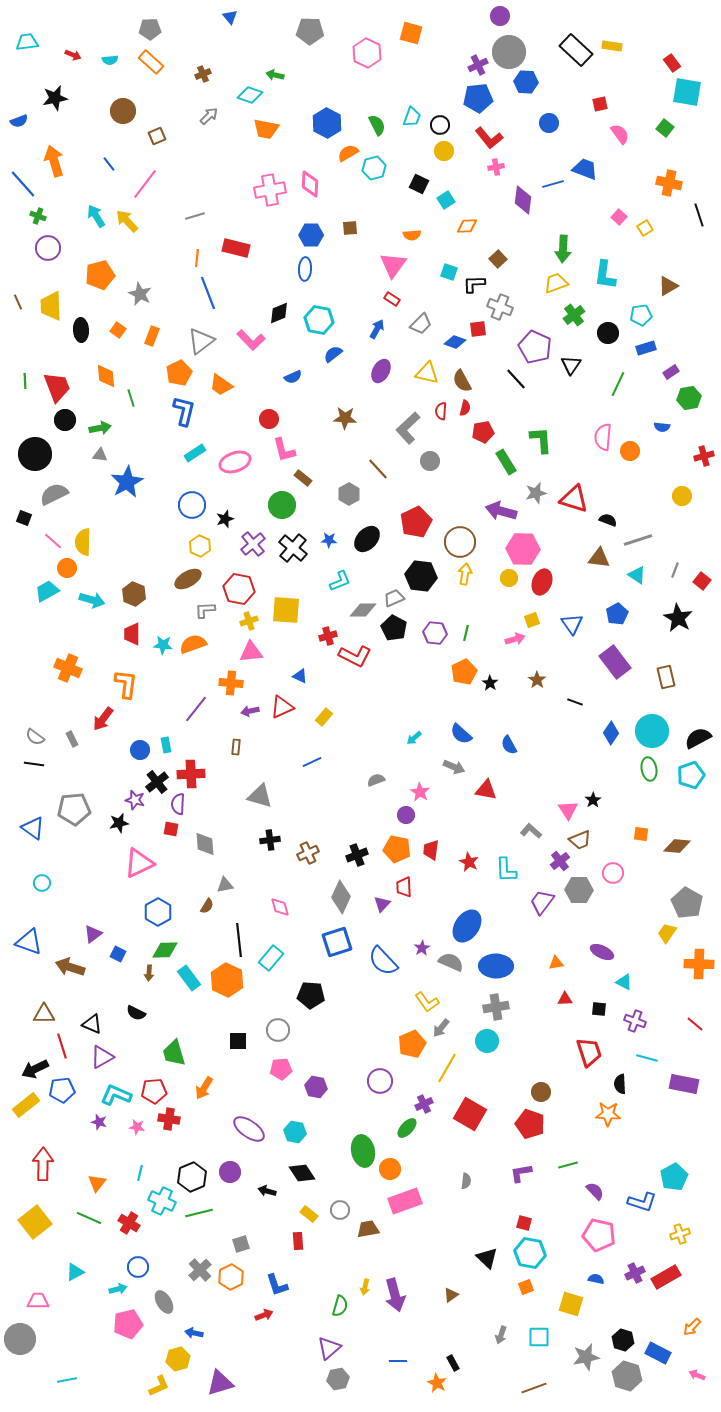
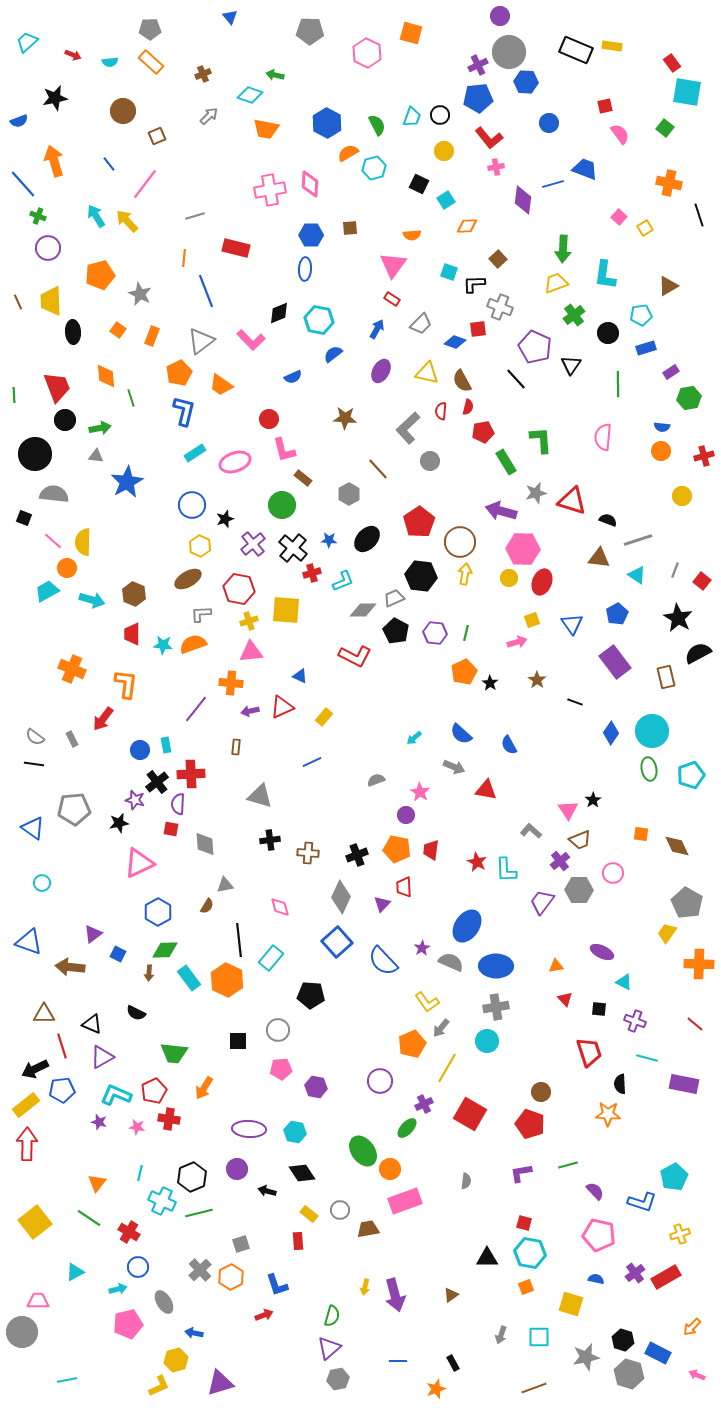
cyan trapezoid at (27, 42): rotated 35 degrees counterclockwise
black rectangle at (576, 50): rotated 20 degrees counterclockwise
cyan semicircle at (110, 60): moved 2 px down
red square at (600, 104): moved 5 px right, 2 px down
black circle at (440, 125): moved 10 px up
orange line at (197, 258): moved 13 px left
blue line at (208, 293): moved 2 px left, 2 px up
yellow trapezoid at (51, 306): moved 5 px up
black ellipse at (81, 330): moved 8 px left, 2 px down
green line at (25, 381): moved 11 px left, 14 px down
green line at (618, 384): rotated 25 degrees counterclockwise
red semicircle at (465, 408): moved 3 px right, 1 px up
orange circle at (630, 451): moved 31 px right
gray triangle at (100, 455): moved 4 px left, 1 px down
gray semicircle at (54, 494): rotated 32 degrees clockwise
red triangle at (574, 499): moved 2 px left, 2 px down
red pentagon at (416, 522): moved 3 px right; rotated 8 degrees counterclockwise
cyan L-shape at (340, 581): moved 3 px right
gray L-shape at (205, 610): moved 4 px left, 4 px down
black pentagon at (394, 628): moved 2 px right, 3 px down
red cross at (328, 636): moved 16 px left, 63 px up
pink arrow at (515, 639): moved 2 px right, 3 px down
orange cross at (68, 668): moved 4 px right, 1 px down
black semicircle at (698, 738): moved 85 px up
brown diamond at (677, 846): rotated 60 degrees clockwise
brown cross at (308, 853): rotated 30 degrees clockwise
red star at (469, 862): moved 8 px right
blue square at (337, 942): rotated 24 degrees counterclockwise
orange triangle at (556, 963): moved 3 px down
brown arrow at (70, 967): rotated 12 degrees counterclockwise
red triangle at (565, 999): rotated 49 degrees clockwise
green trapezoid at (174, 1053): rotated 68 degrees counterclockwise
red pentagon at (154, 1091): rotated 20 degrees counterclockwise
purple ellipse at (249, 1129): rotated 32 degrees counterclockwise
green ellipse at (363, 1151): rotated 24 degrees counterclockwise
red arrow at (43, 1164): moved 16 px left, 20 px up
purple circle at (230, 1172): moved 7 px right, 3 px up
green line at (89, 1218): rotated 10 degrees clockwise
red cross at (129, 1223): moved 9 px down
black triangle at (487, 1258): rotated 45 degrees counterclockwise
purple cross at (635, 1273): rotated 12 degrees counterclockwise
green semicircle at (340, 1306): moved 8 px left, 10 px down
gray circle at (20, 1339): moved 2 px right, 7 px up
yellow hexagon at (178, 1359): moved 2 px left, 1 px down
gray hexagon at (627, 1376): moved 2 px right, 2 px up
orange star at (437, 1383): moved 1 px left, 6 px down; rotated 24 degrees clockwise
